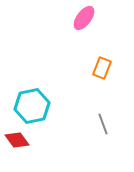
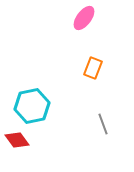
orange rectangle: moved 9 px left
